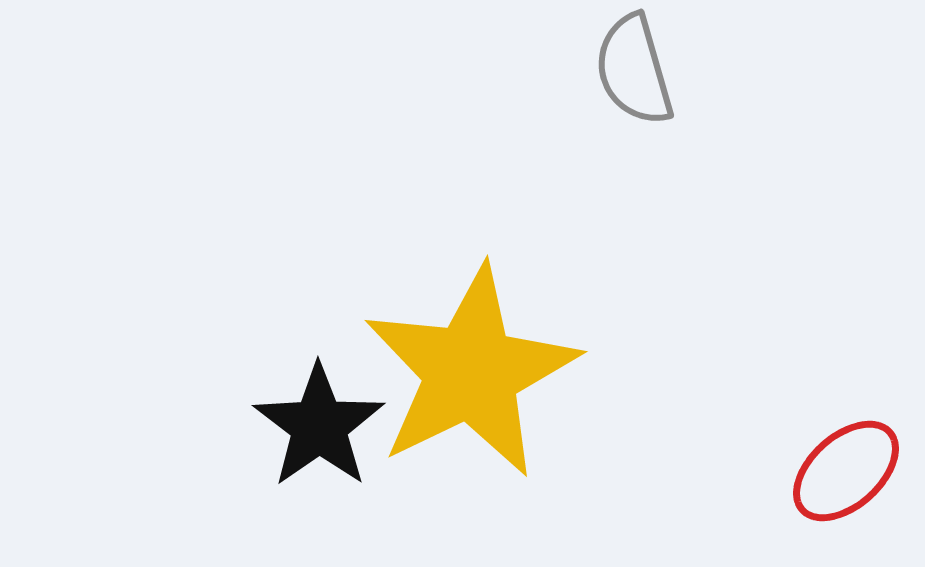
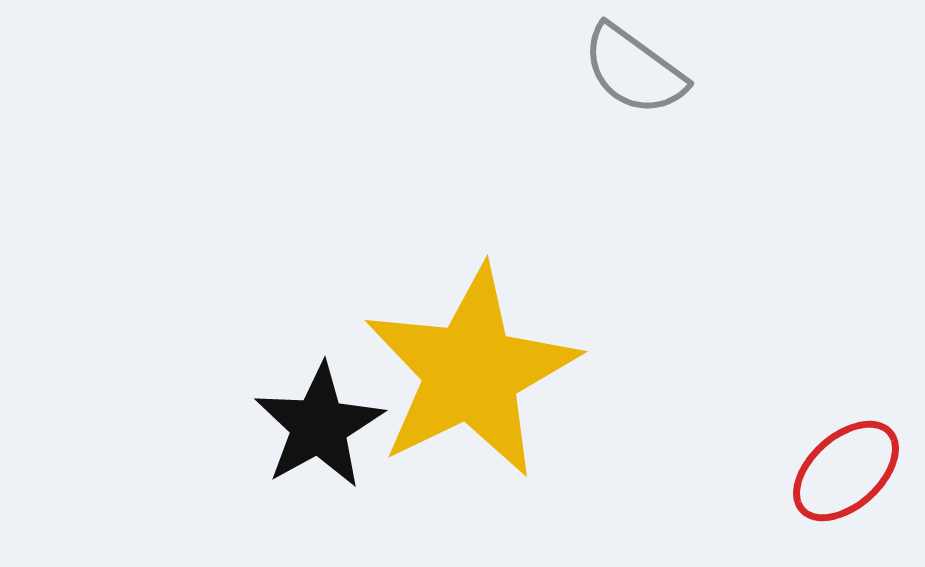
gray semicircle: rotated 38 degrees counterclockwise
black star: rotated 6 degrees clockwise
